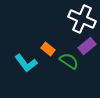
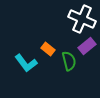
green semicircle: rotated 42 degrees clockwise
